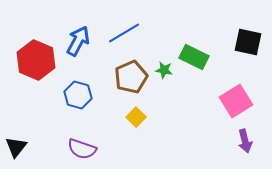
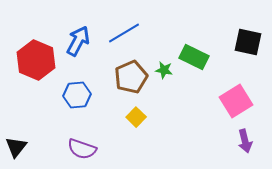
blue hexagon: moved 1 px left; rotated 20 degrees counterclockwise
